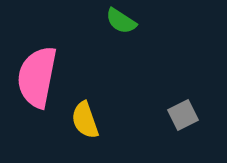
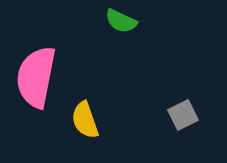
green semicircle: rotated 8 degrees counterclockwise
pink semicircle: moved 1 px left
